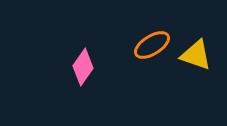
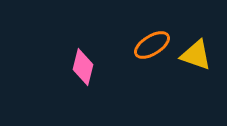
pink diamond: rotated 21 degrees counterclockwise
